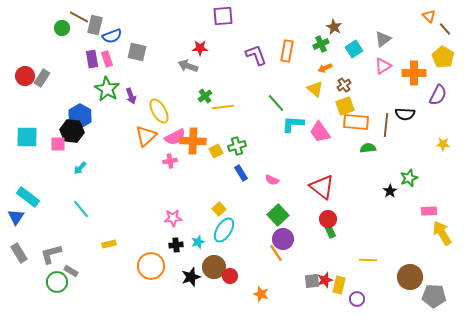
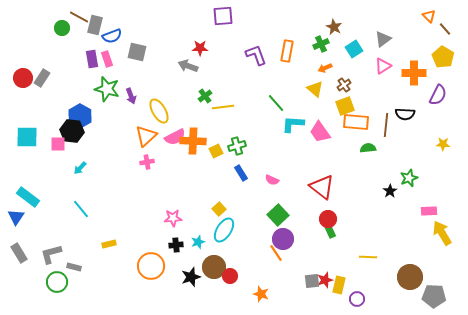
red circle at (25, 76): moved 2 px left, 2 px down
green star at (107, 89): rotated 15 degrees counterclockwise
pink cross at (170, 161): moved 23 px left, 1 px down
yellow line at (368, 260): moved 3 px up
gray rectangle at (71, 271): moved 3 px right, 4 px up; rotated 16 degrees counterclockwise
